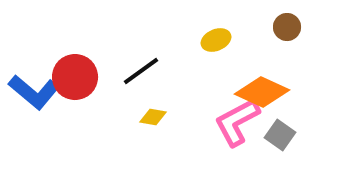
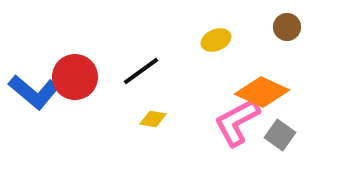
yellow diamond: moved 2 px down
